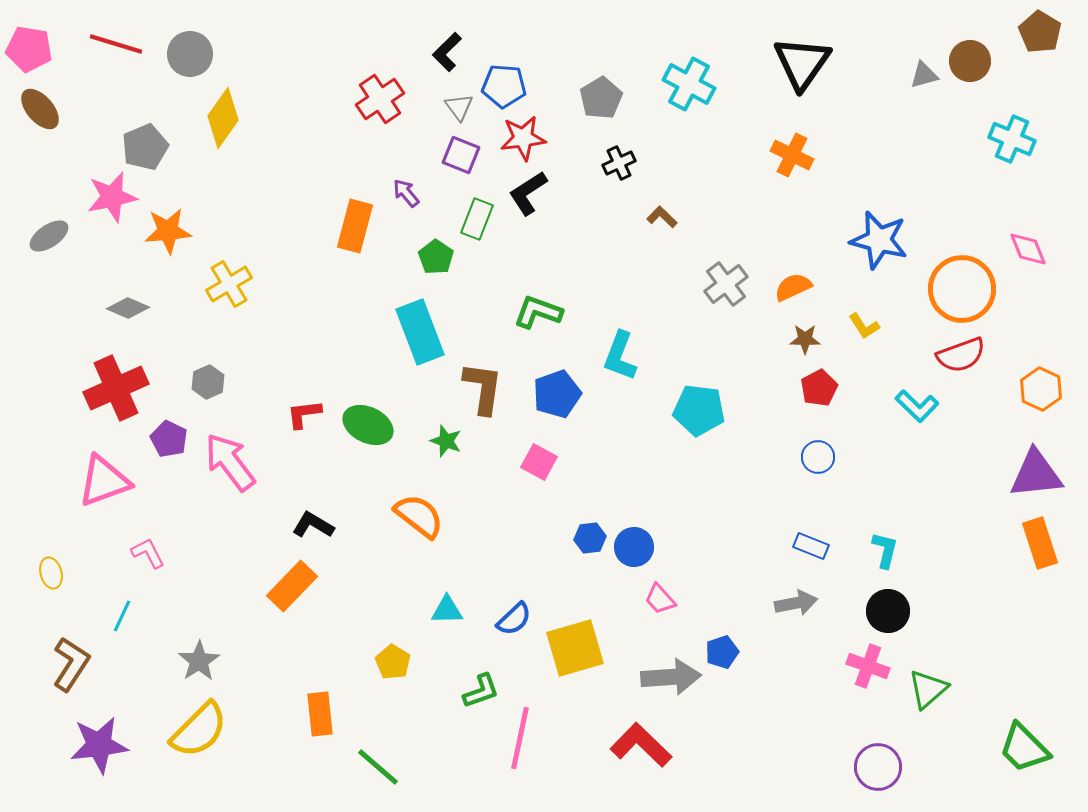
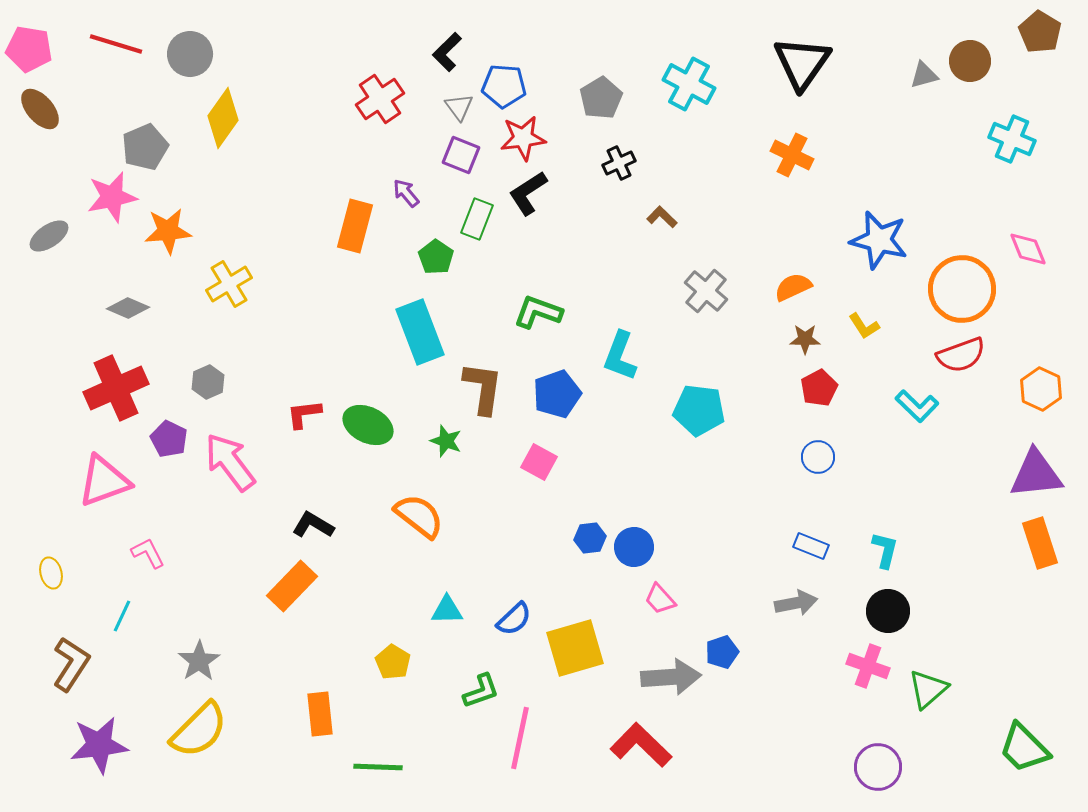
gray cross at (726, 284): moved 20 px left, 7 px down; rotated 12 degrees counterclockwise
green line at (378, 767): rotated 39 degrees counterclockwise
